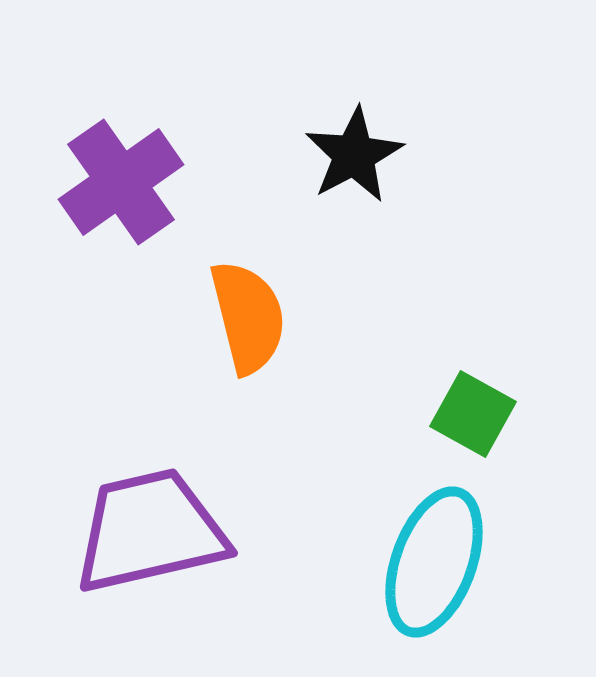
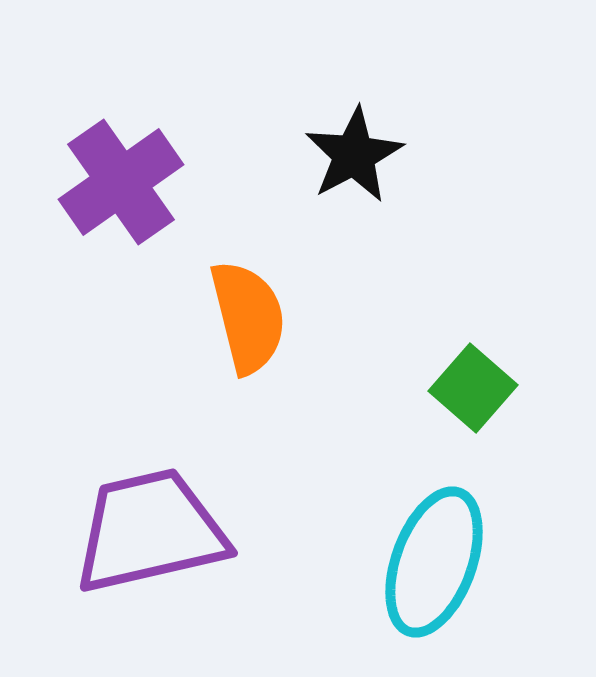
green square: moved 26 px up; rotated 12 degrees clockwise
